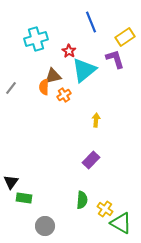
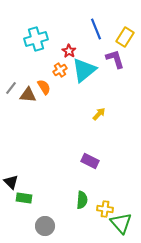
blue line: moved 5 px right, 7 px down
yellow rectangle: rotated 24 degrees counterclockwise
brown triangle: moved 25 px left, 19 px down; rotated 18 degrees clockwise
orange semicircle: rotated 147 degrees clockwise
orange cross: moved 4 px left, 25 px up
yellow arrow: moved 3 px right, 6 px up; rotated 40 degrees clockwise
purple rectangle: moved 1 px left, 1 px down; rotated 72 degrees clockwise
black triangle: rotated 21 degrees counterclockwise
yellow cross: rotated 28 degrees counterclockwise
green triangle: rotated 20 degrees clockwise
